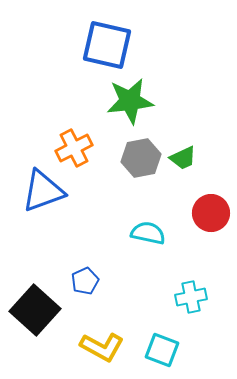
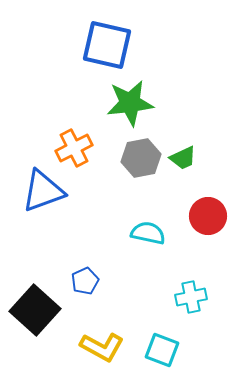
green star: moved 2 px down
red circle: moved 3 px left, 3 px down
